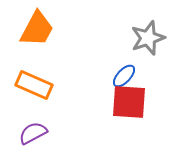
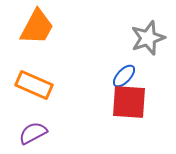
orange trapezoid: moved 2 px up
